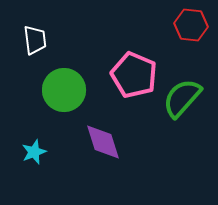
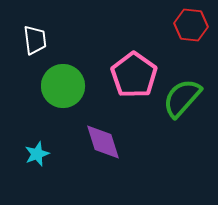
pink pentagon: rotated 12 degrees clockwise
green circle: moved 1 px left, 4 px up
cyan star: moved 3 px right, 2 px down
